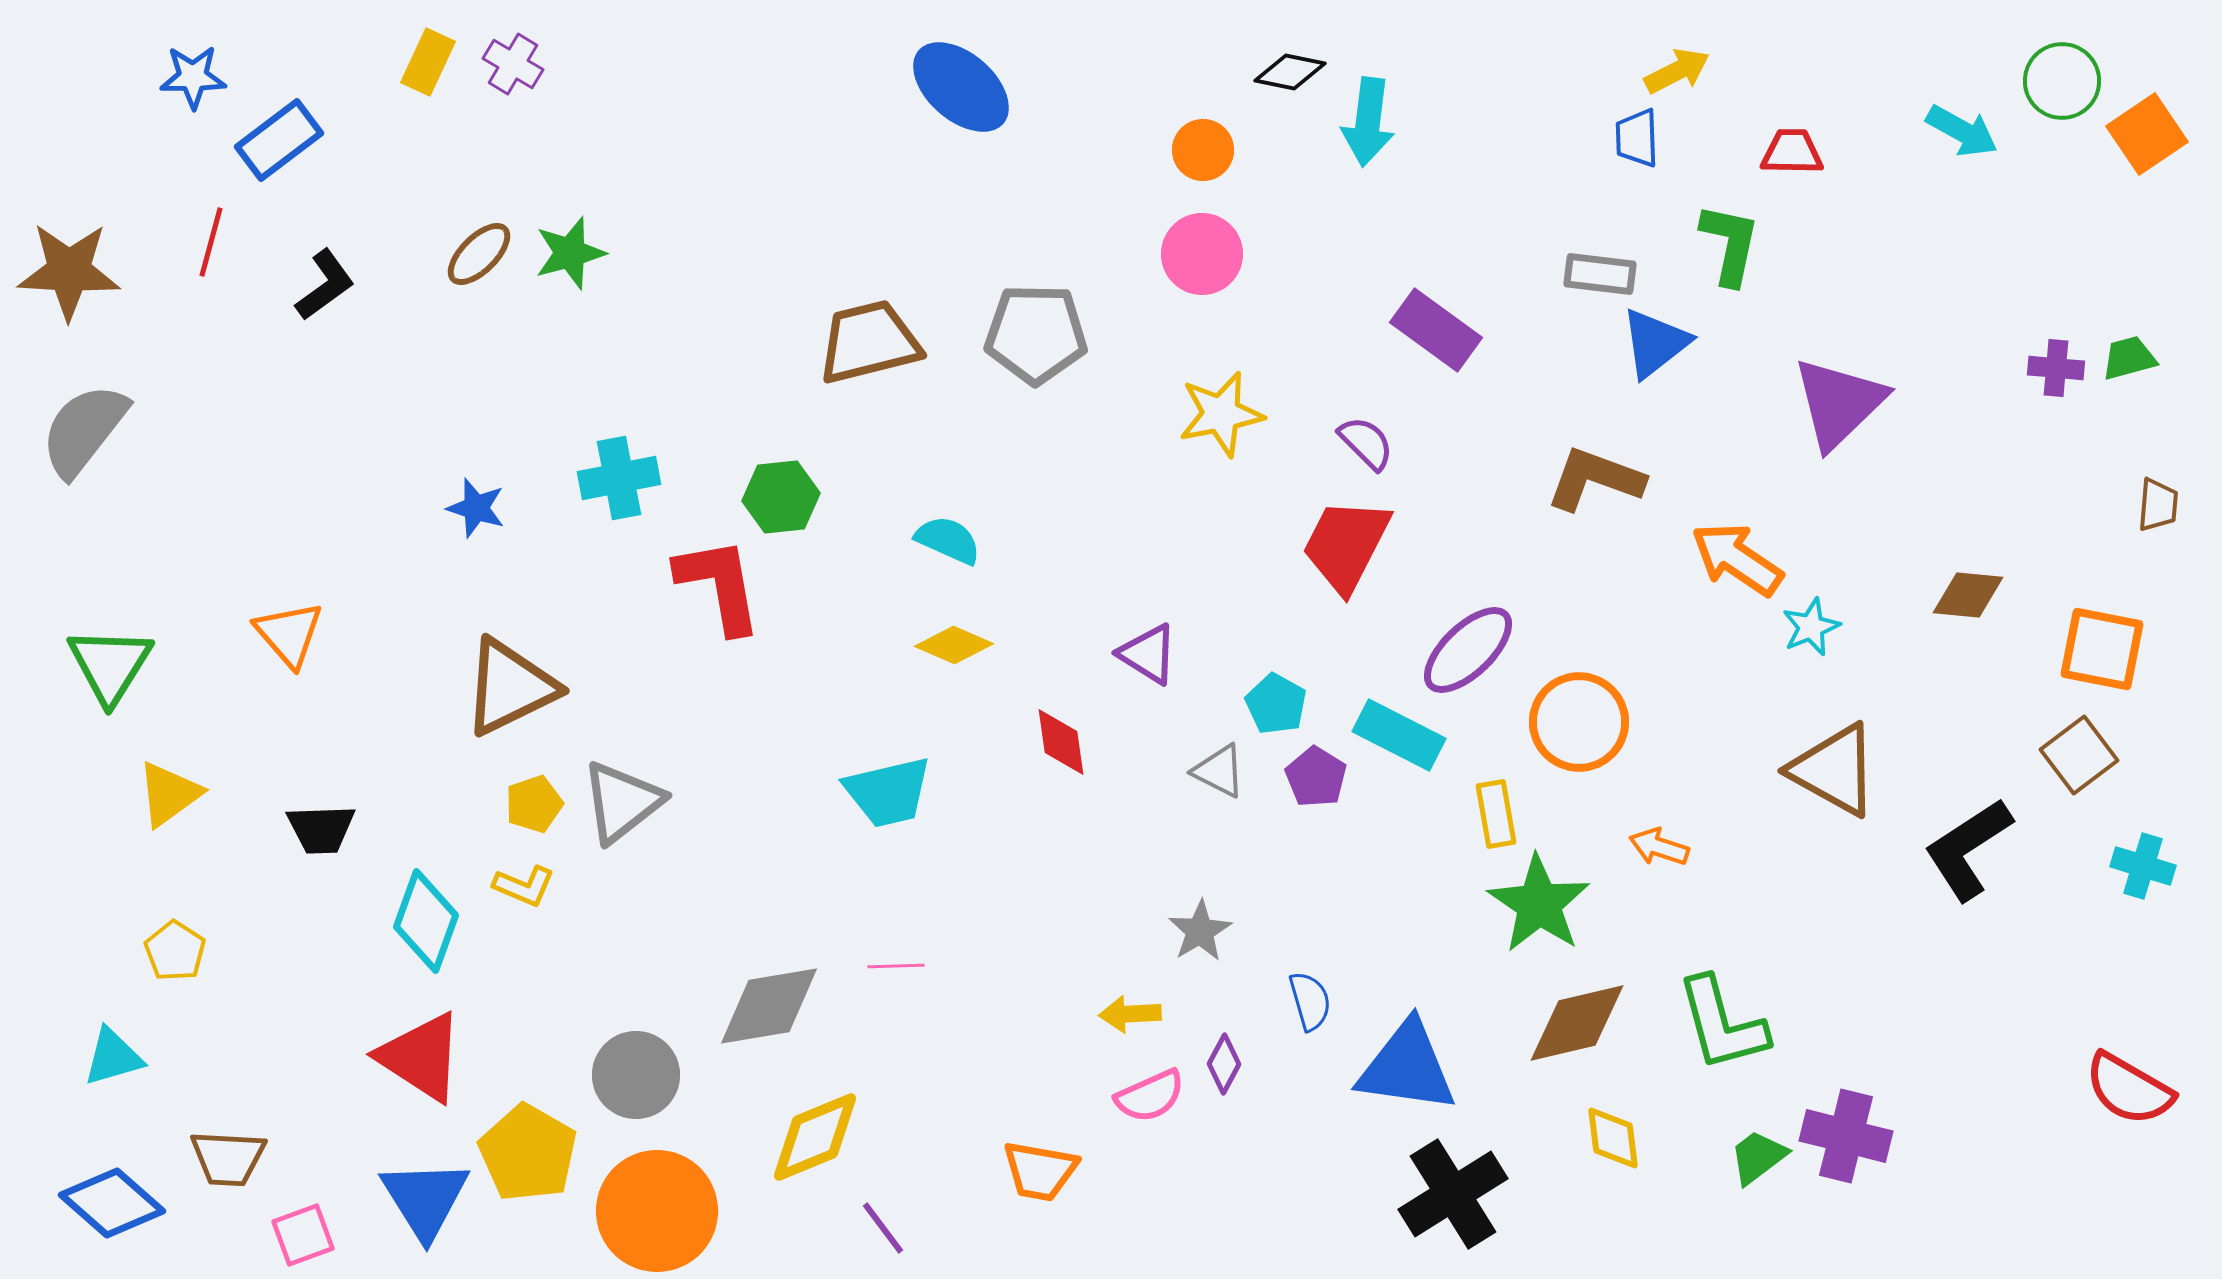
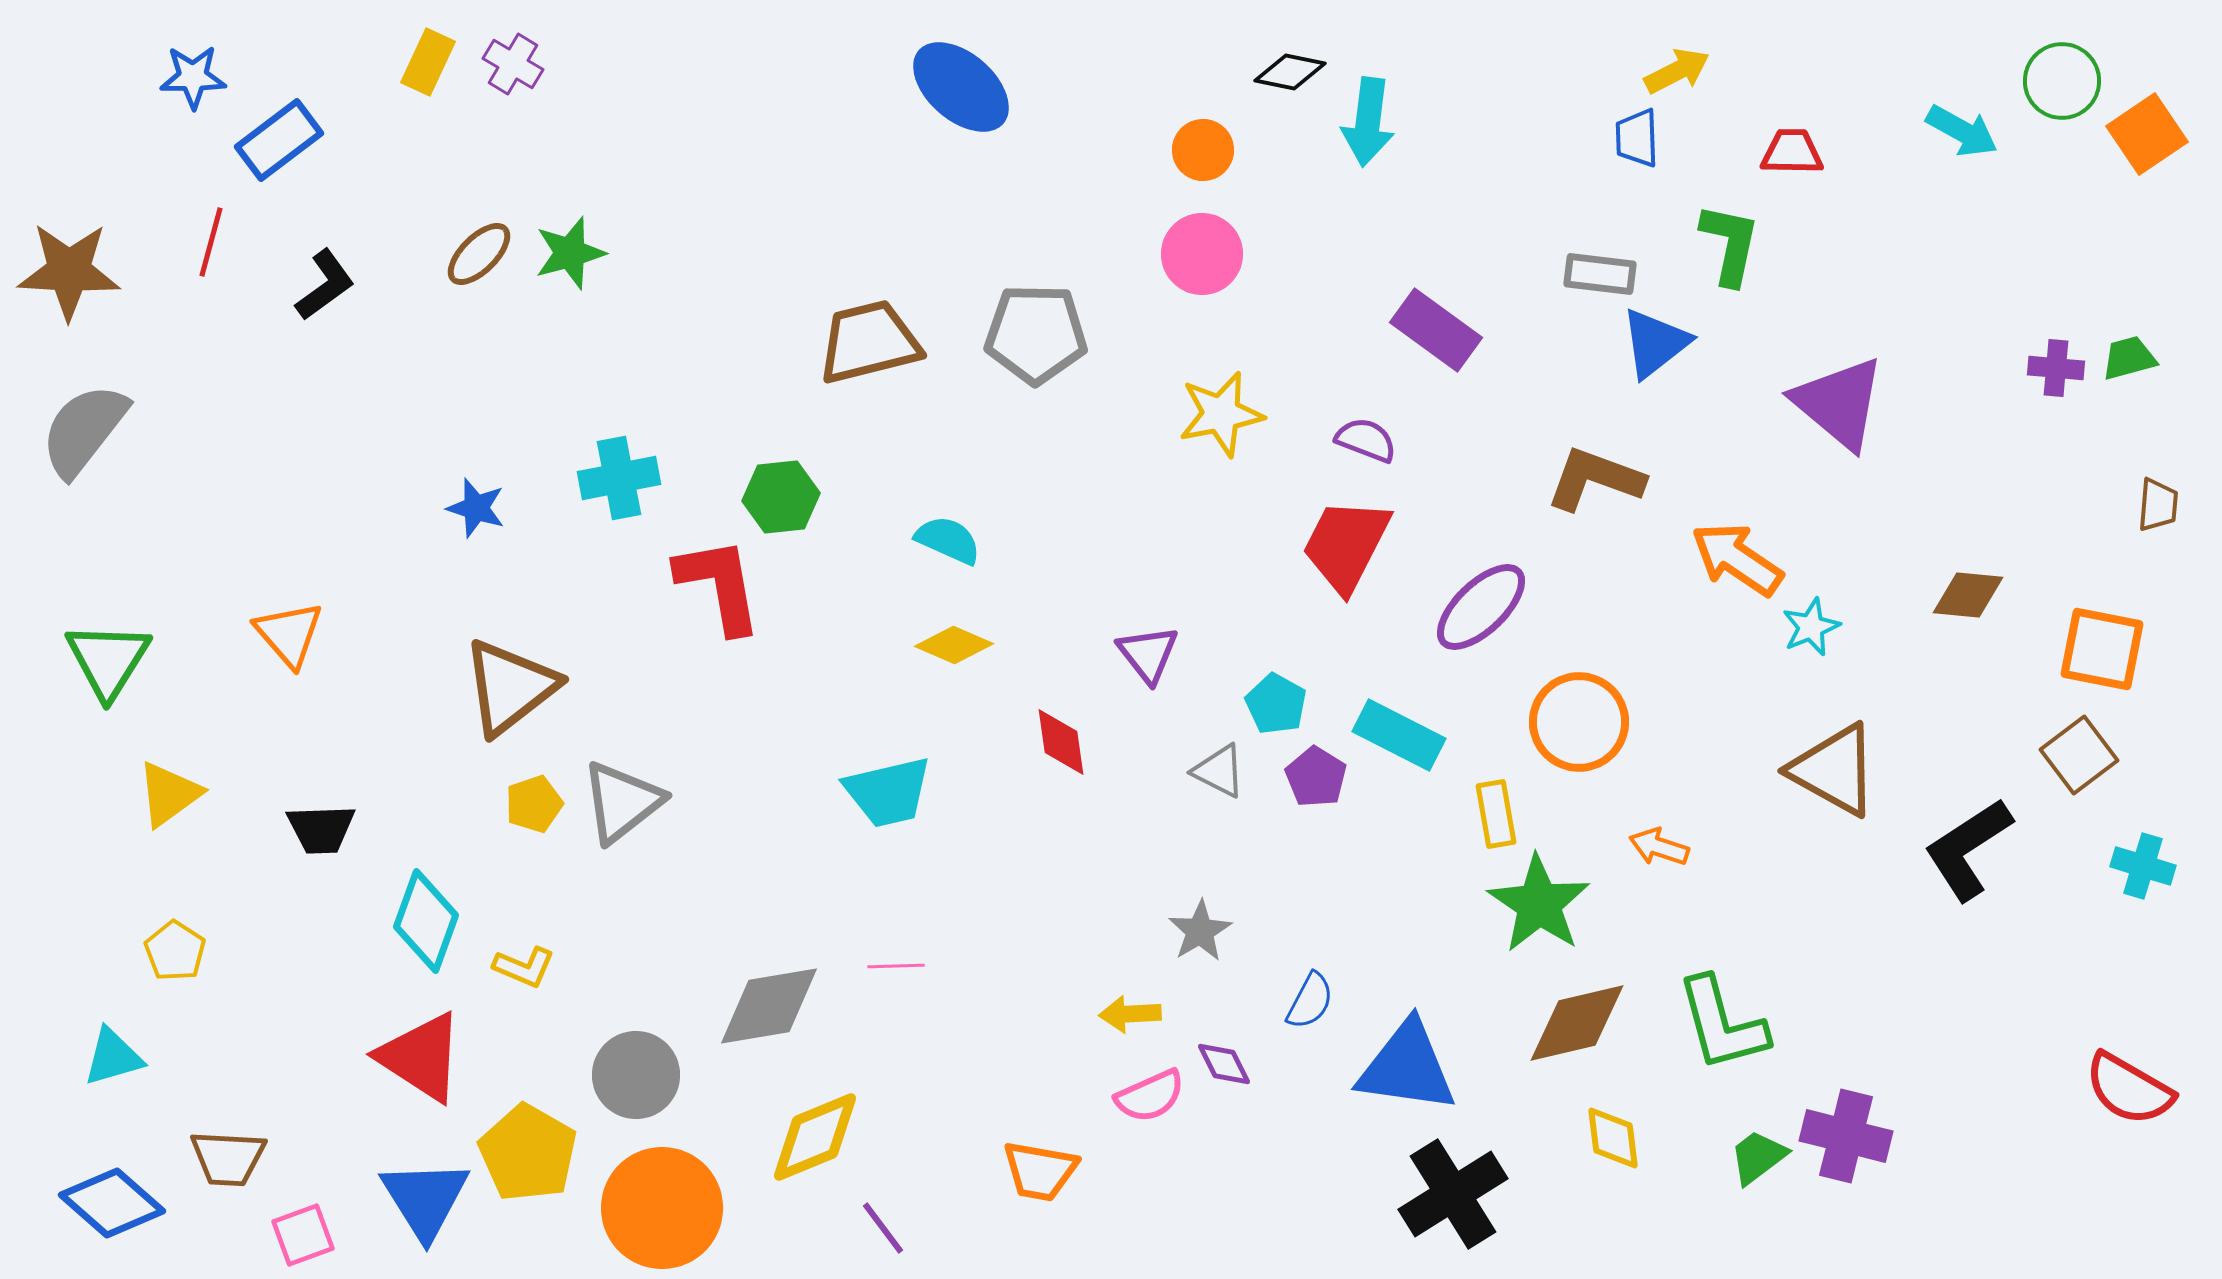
purple triangle at (1839, 403): rotated 36 degrees counterclockwise
purple semicircle at (1366, 443): moved 3 px up; rotated 24 degrees counterclockwise
purple ellipse at (1468, 650): moved 13 px right, 43 px up
purple triangle at (1148, 654): rotated 20 degrees clockwise
green triangle at (110, 665): moved 2 px left, 5 px up
brown triangle at (510, 687): rotated 12 degrees counterclockwise
yellow L-shape at (524, 886): moved 81 px down
blue semicircle at (1310, 1001): rotated 44 degrees clockwise
purple diamond at (1224, 1064): rotated 54 degrees counterclockwise
orange circle at (657, 1211): moved 5 px right, 3 px up
